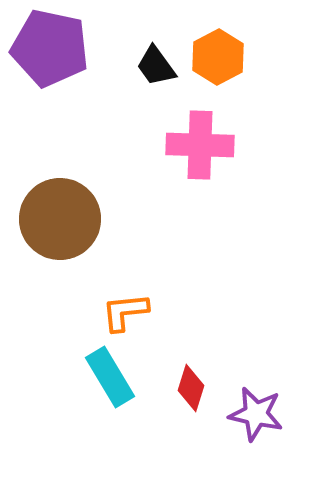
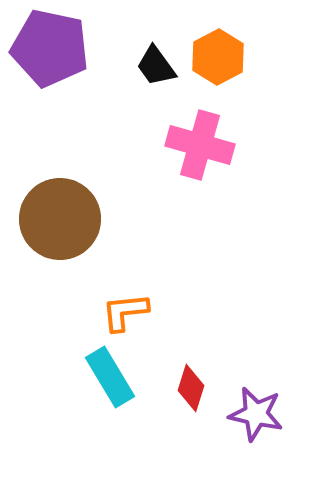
pink cross: rotated 14 degrees clockwise
